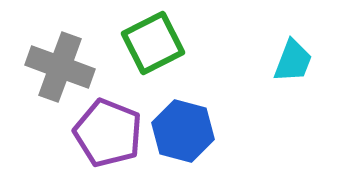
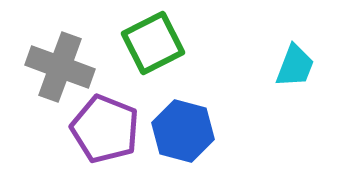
cyan trapezoid: moved 2 px right, 5 px down
purple pentagon: moved 3 px left, 4 px up
